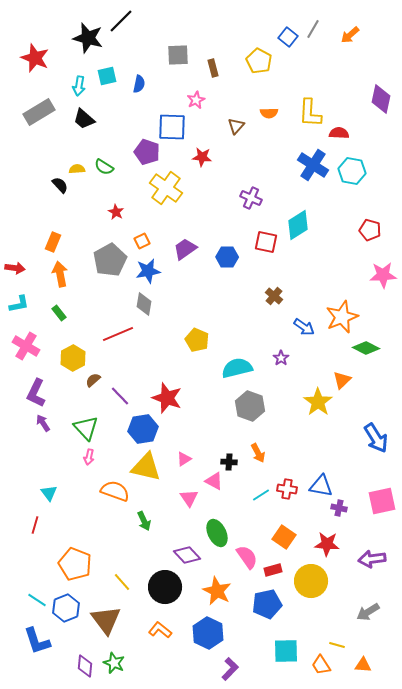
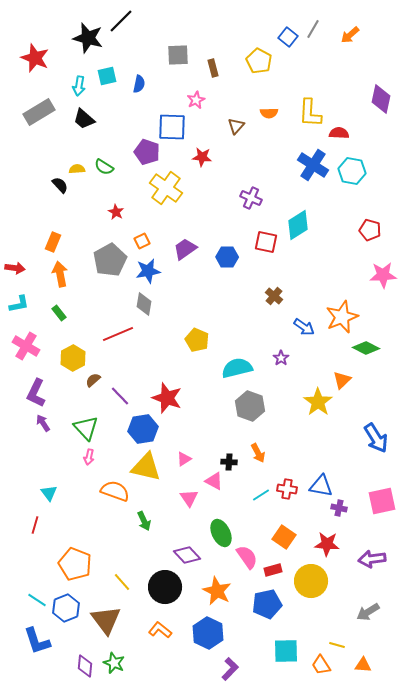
green ellipse at (217, 533): moved 4 px right
